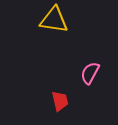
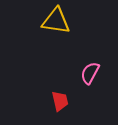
yellow triangle: moved 2 px right, 1 px down
